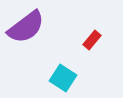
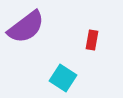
red rectangle: rotated 30 degrees counterclockwise
